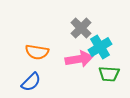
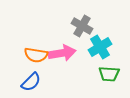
gray cross: moved 1 px right, 2 px up; rotated 15 degrees counterclockwise
orange semicircle: moved 1 px left, 3 px down
pink arrow: moved 17 px left, 6 px up
